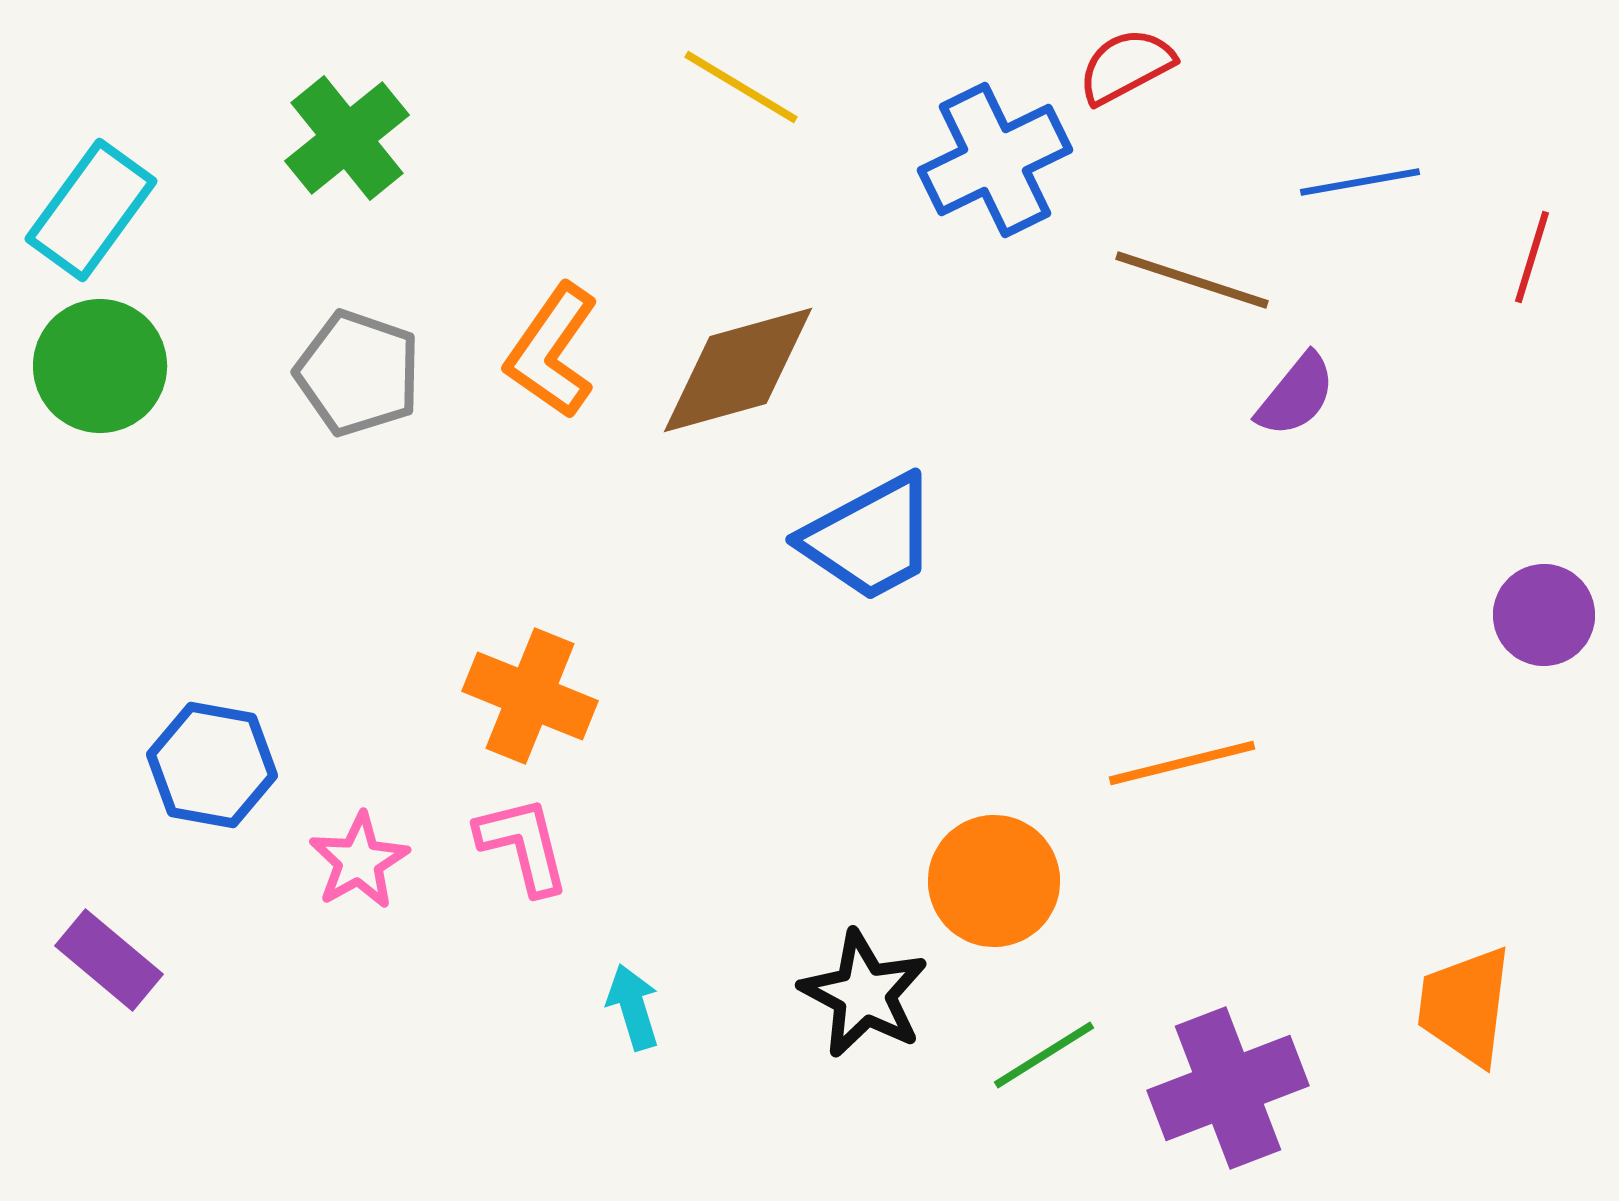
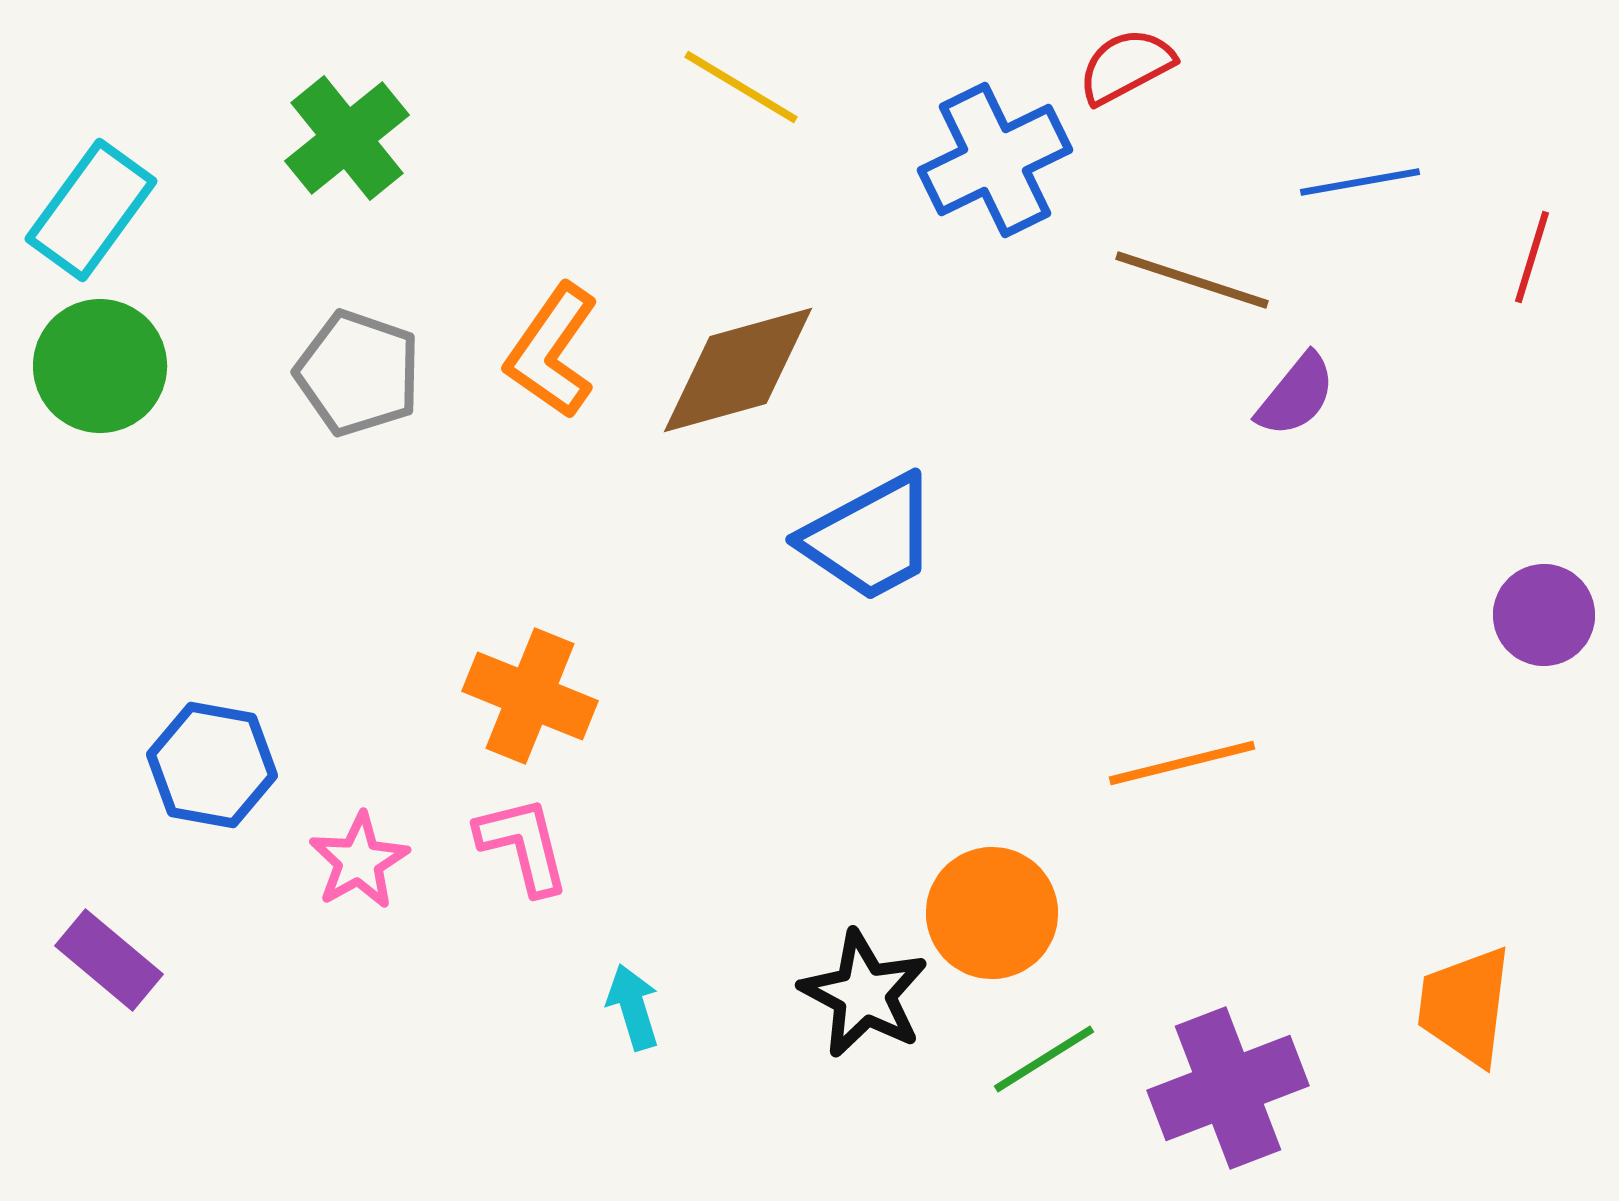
orange circle: moved 2 px left, 32 px down
green line: moved 4 px down
